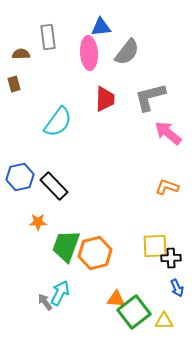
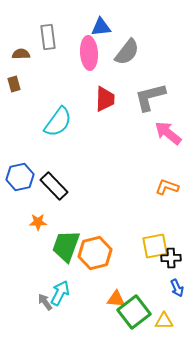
yellow square: rotated 8 degrees counterclockwise
